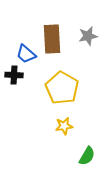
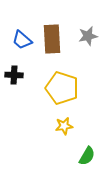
blue trapezoid: moved 4 px left, 14 px up
yellow pentagon: rotated 12 degrees counterclockwise
